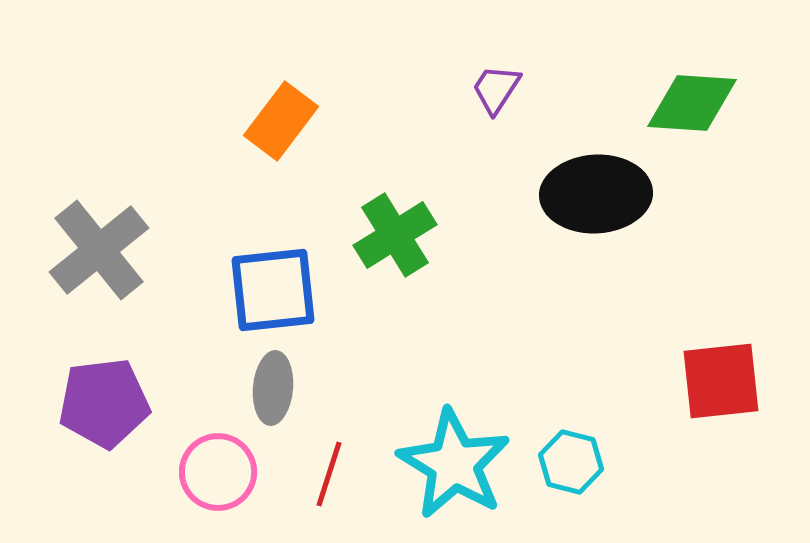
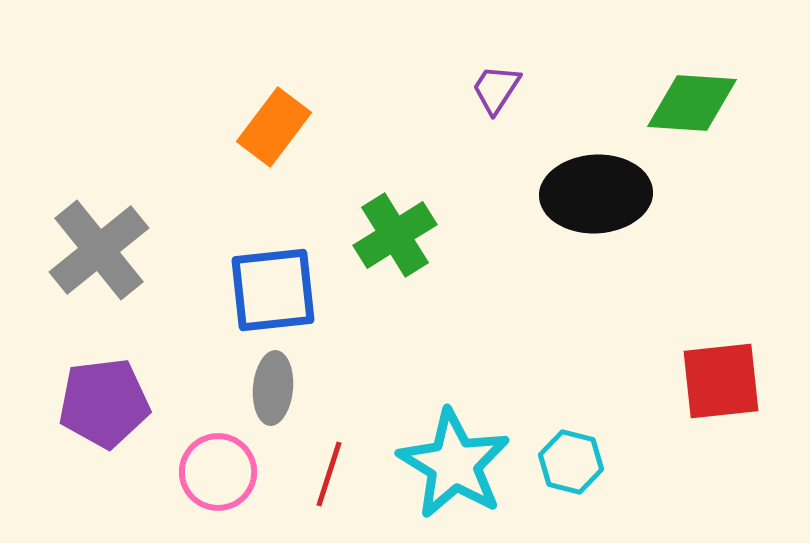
orange rectangle: moved 7 px left, 6 px down
